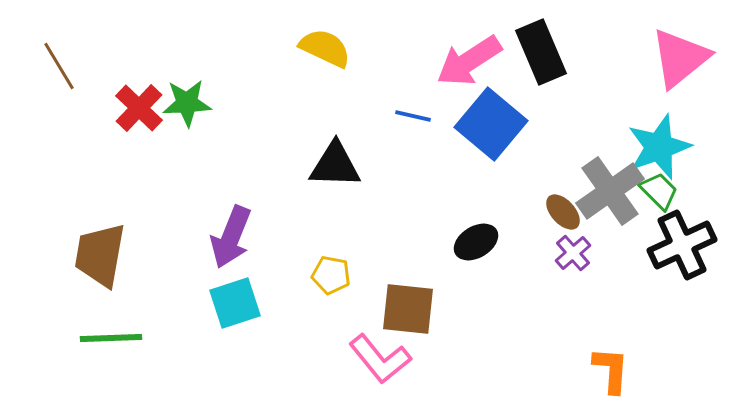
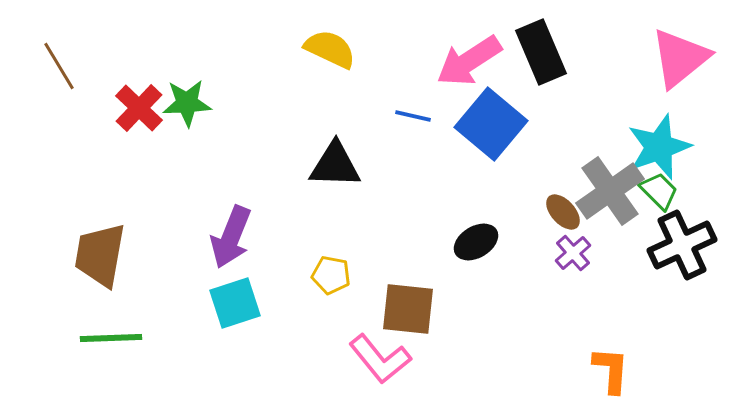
yellow semicircle: moved 5 px right, 1 px down
